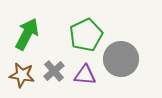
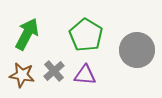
green pentagon: rotated 16 degrees counterclockwise
gray circle: moved 16 px right, 9 px up
